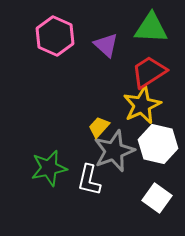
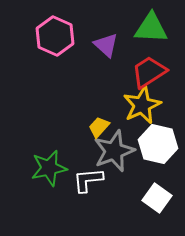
white L-shape: moved 1 px left; rotated 72 degrees clockwise
